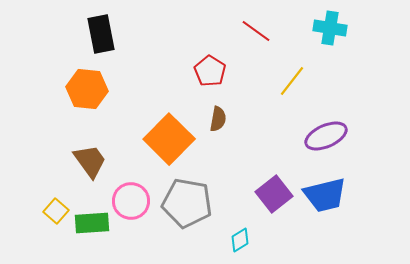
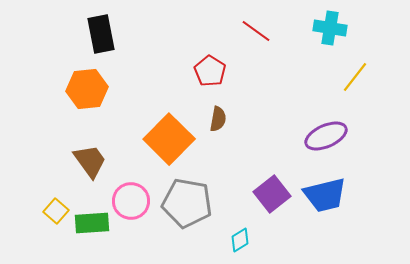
yellow line: moved 63 px right, 4 px up
orange hexagon: rotated 12 degrees counterclockwise
purple square: moved 2 px left
